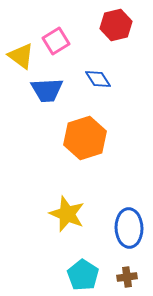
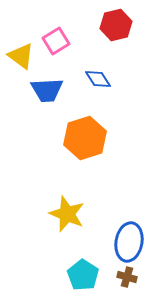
blue ellipse: moved 14 px down; rotated 12 degrees clockwise
brown cross: rotated 24 degrees clockwise
